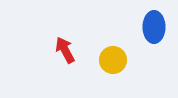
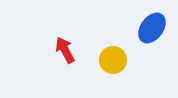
blue ellipse: moved 2 px left, 1 px down; rotated 36 degrees clockwise
